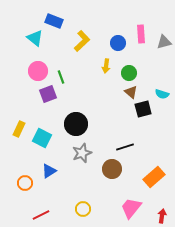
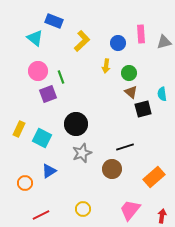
cyan semicircle: rotated 64 degrees clockwise
pink trapezoid: moved 1 px left, 2 px down
